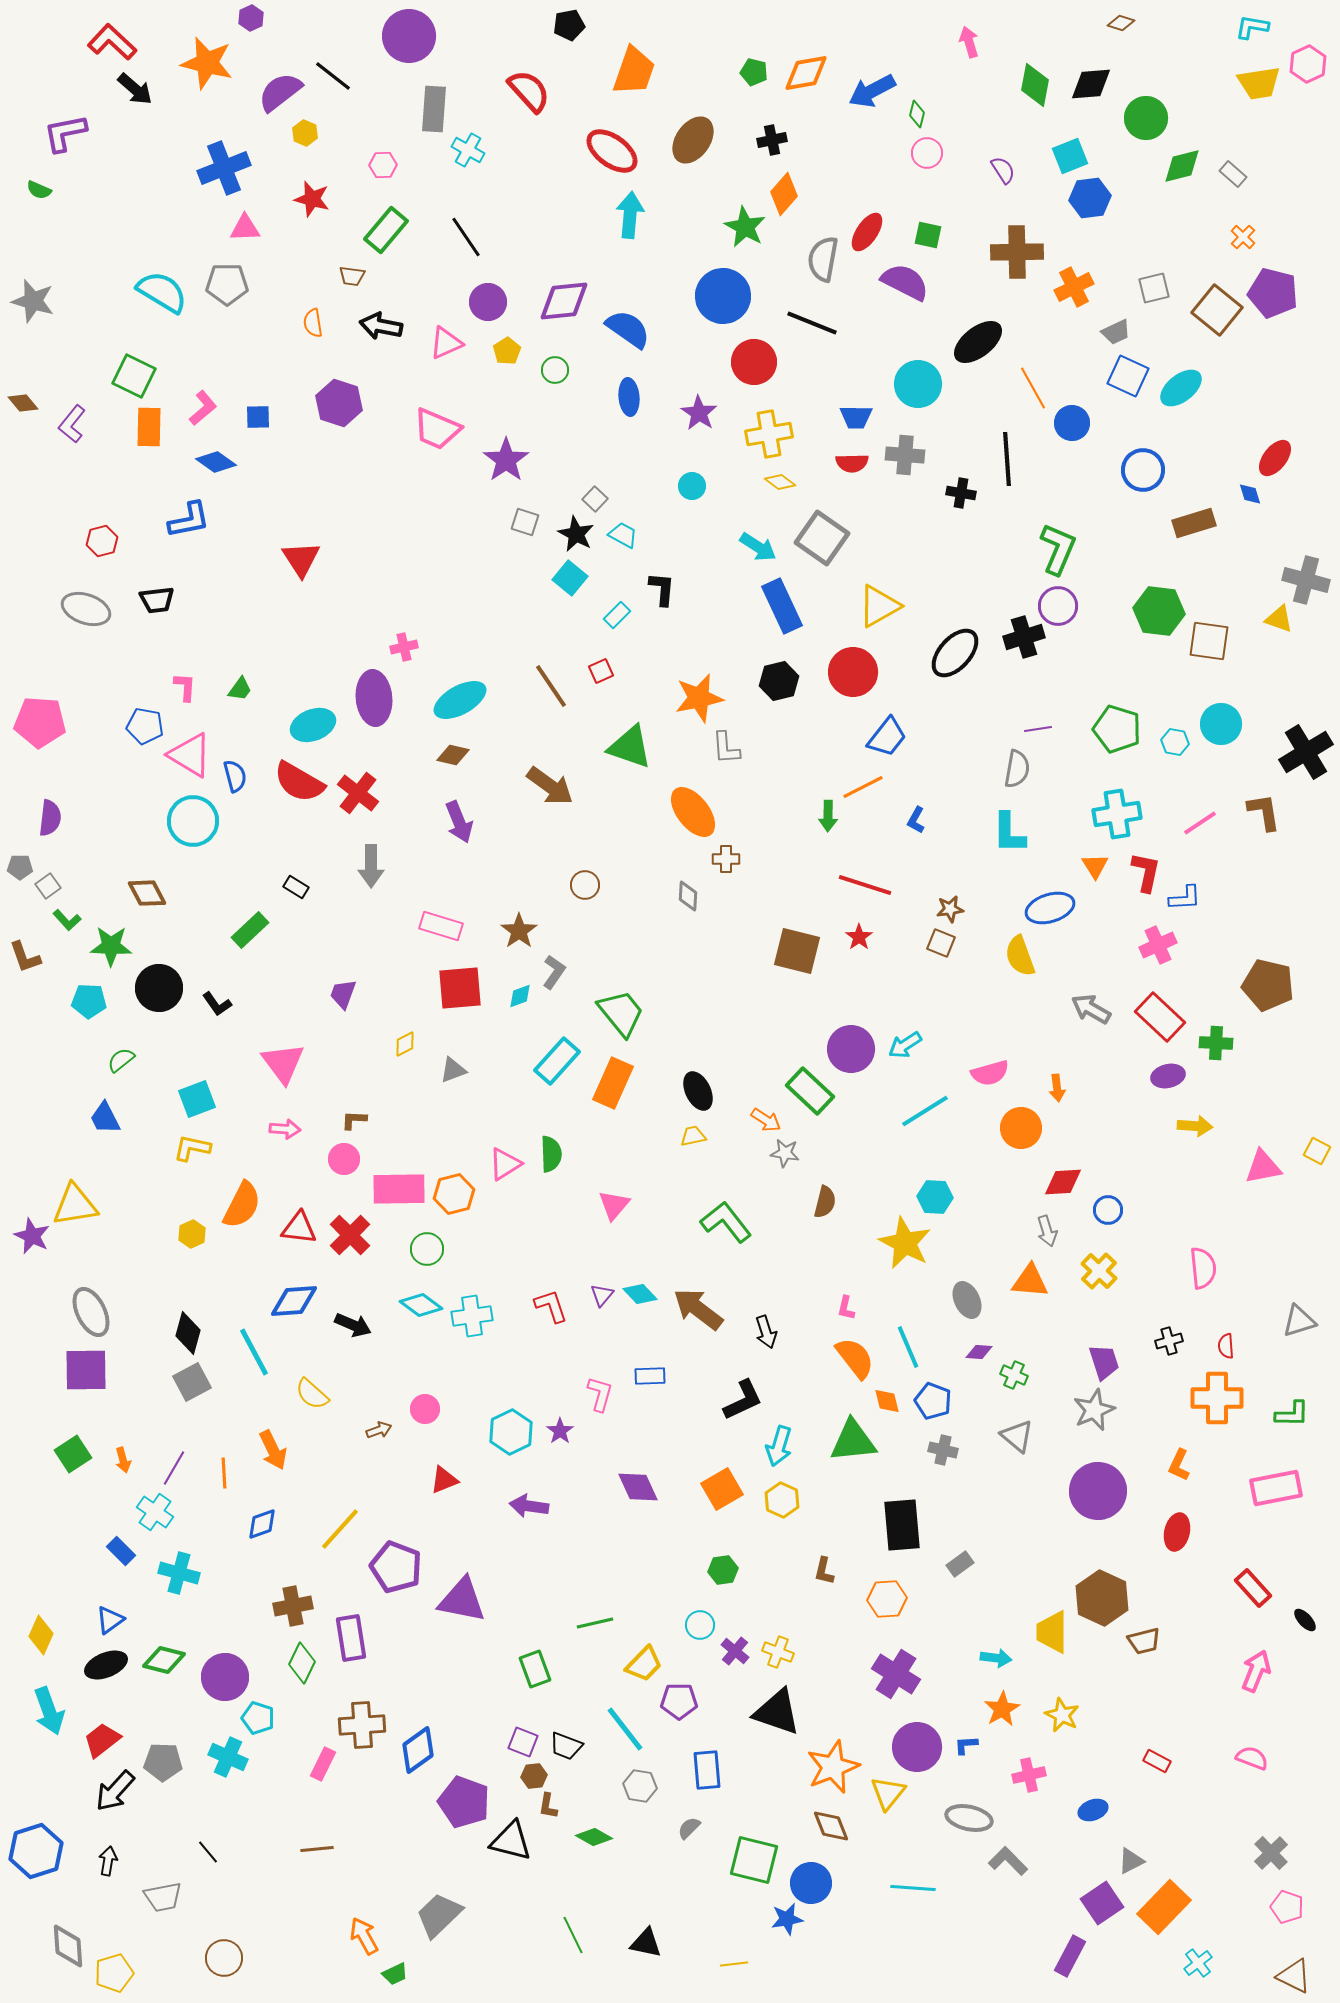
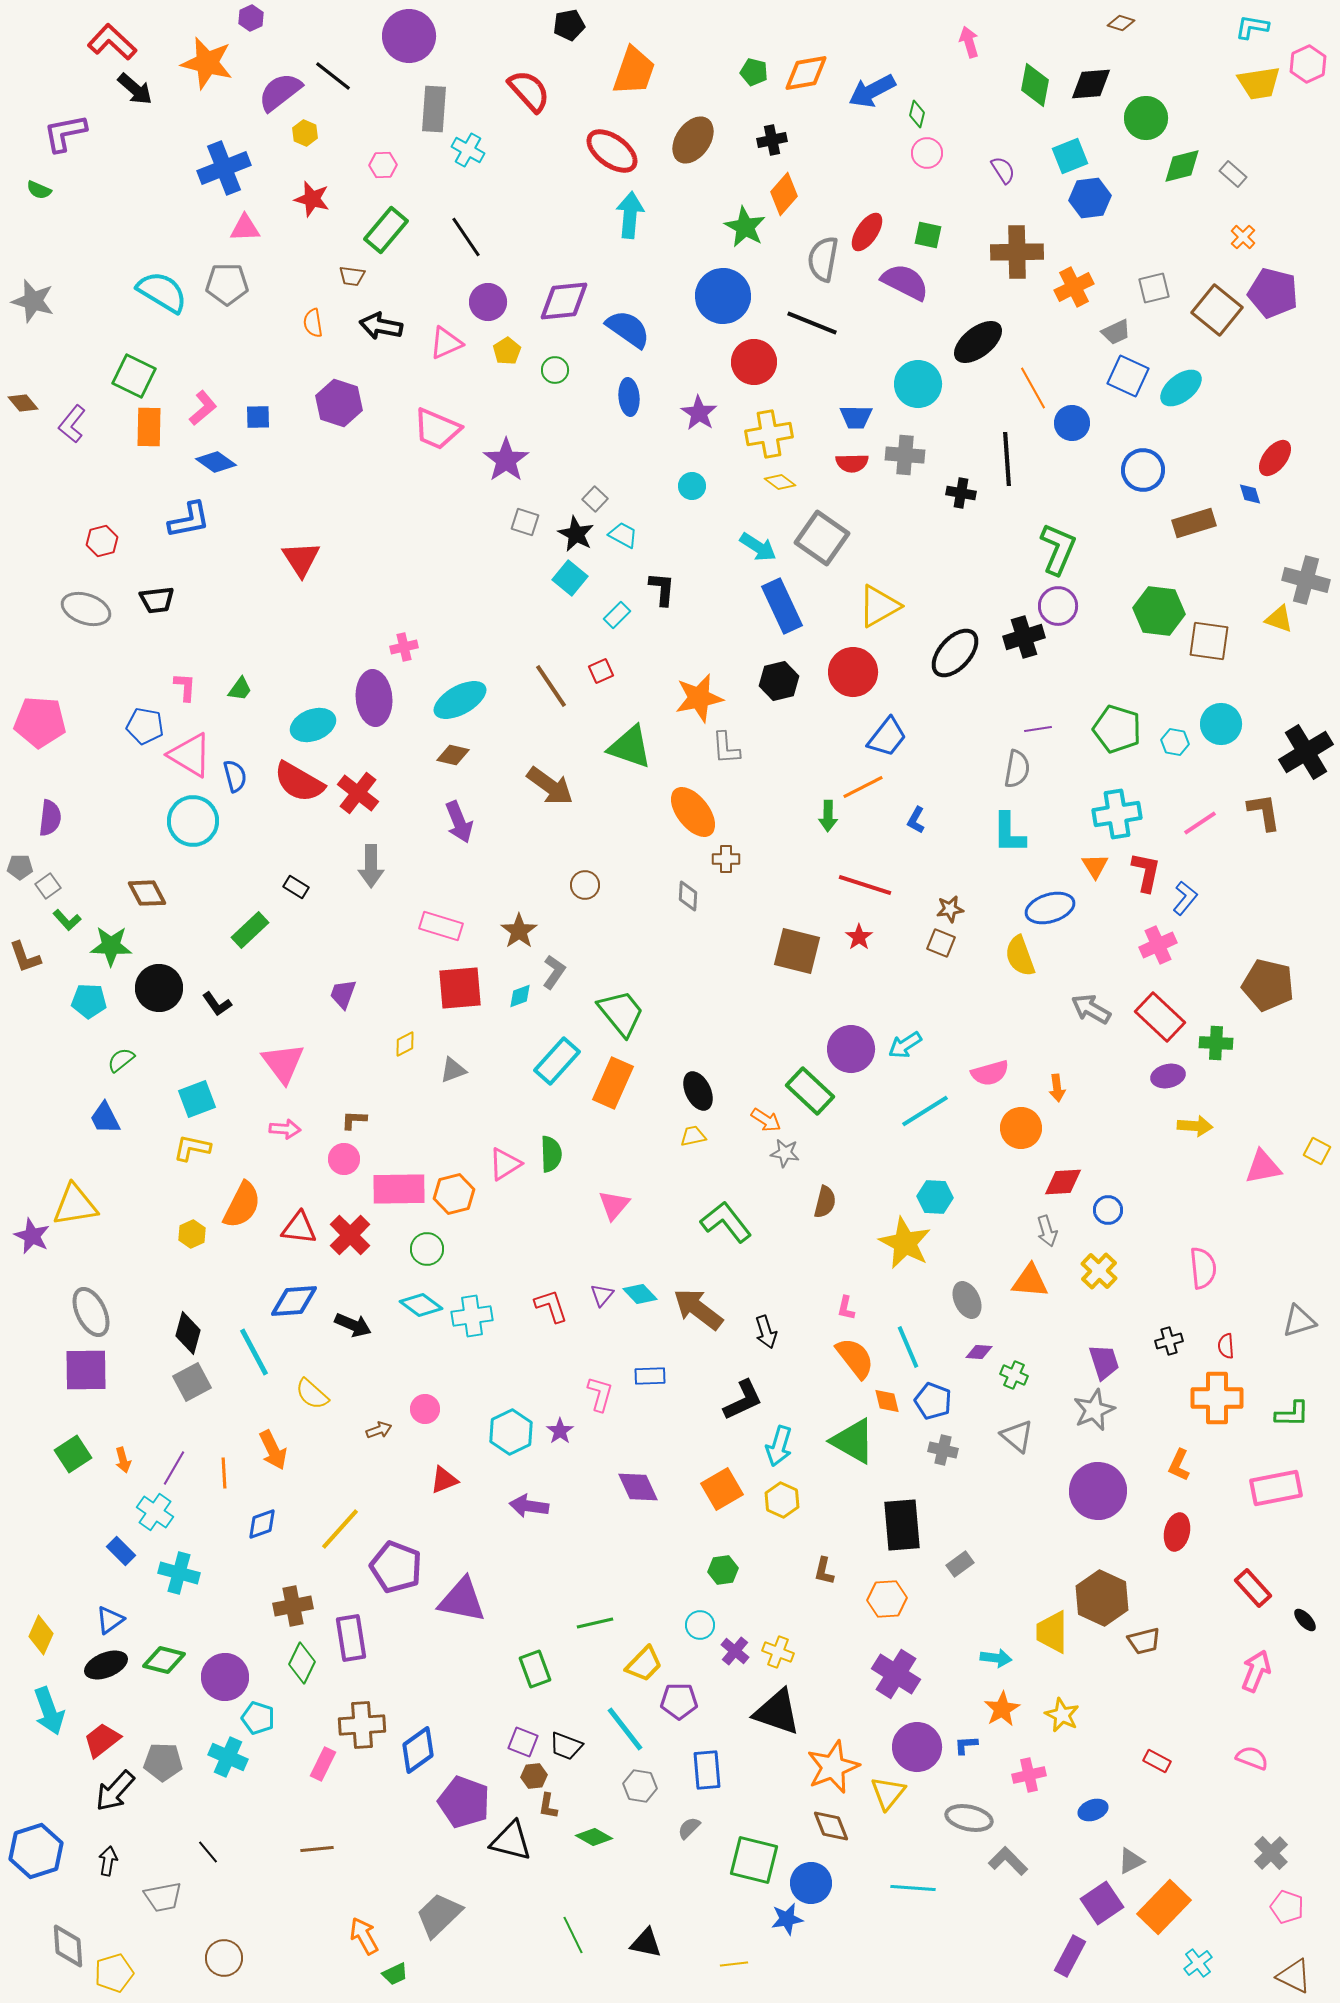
blue L-shape at (1185, 898): rotated 48 degrees counterclockwise
green triangle at (853, 1441): rotated 36 degrees clockwise
